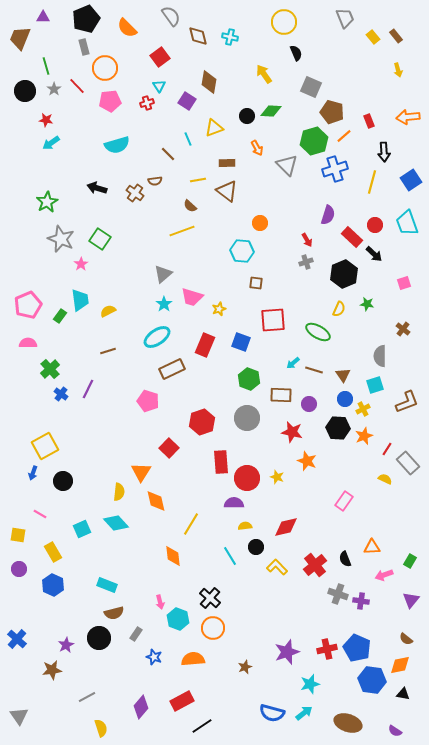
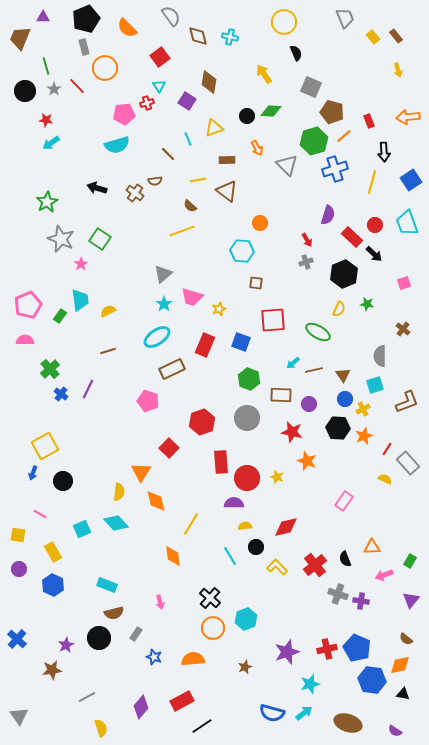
pink pentagon at (110, 101): moved 14 px right, 13 px down
brown rectangle at (227, 163): moved 3 px up
pink semicircle at (28, 343): moved 3 px left, 3 px up
brown line at (314, 370): rotated 30 degrees counterclockwise
cyan hexagon at (178, 619): moved 68 px right; rotated 20 degrees clockwise
